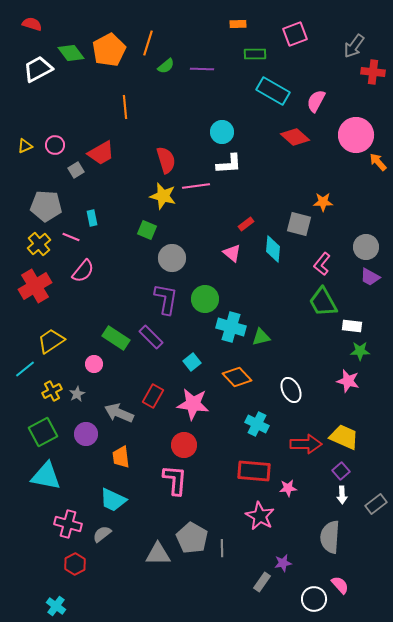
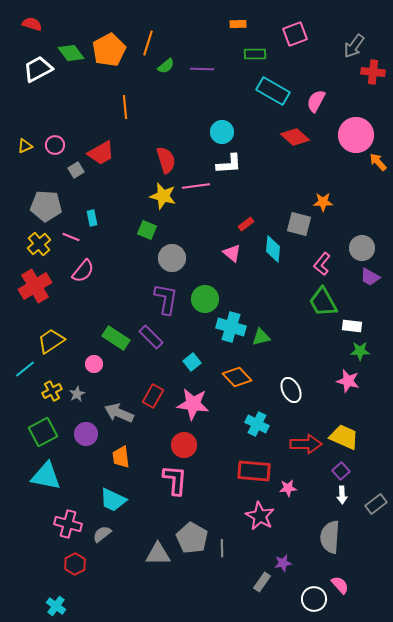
gray circle at (366, 247): moved 4 px left, 1 px down
